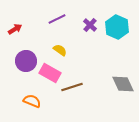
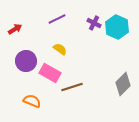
purple cross: moved 4 px right, 2 px up; rotated 16 degrees counterclockwise
yellow semicircle: moved 1 px up
gray diamond: rotated 70 degrees clockwise
